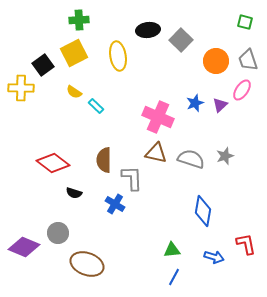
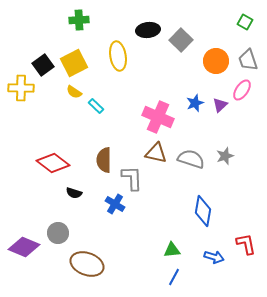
green square: rotated 14 degrees clockwise
yellow square: moved 10 px down
